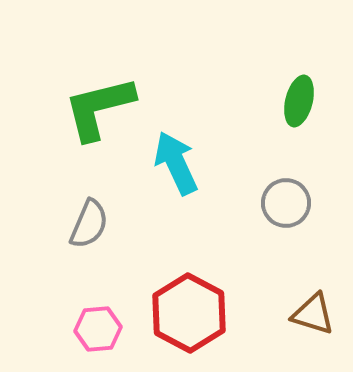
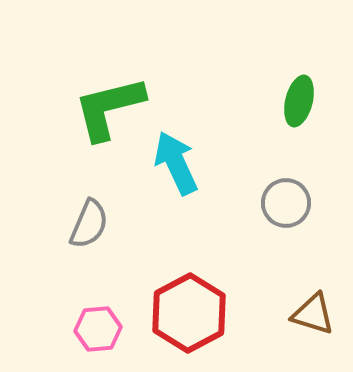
green L-shape: moved 10 px right
red hexagon: rotated 4 degrees clockwise
